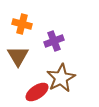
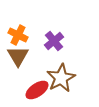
orange cross: moved 4 px left, 11 px down; rotated 12 degrees clockwise
purple cross: rotated 18 degrees counterclockwise
red ellipse: moved 2 px up
